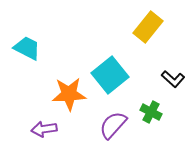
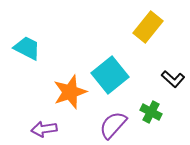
orange star: moved 1 px right, 2 px up; rotated 16 degrees counterclockwise
